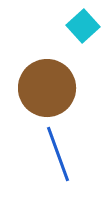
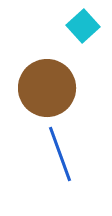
blue line: moved 2 px right
